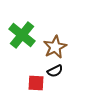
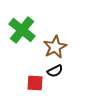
green cross: moved 5 px up
red square: moved 1 px left
